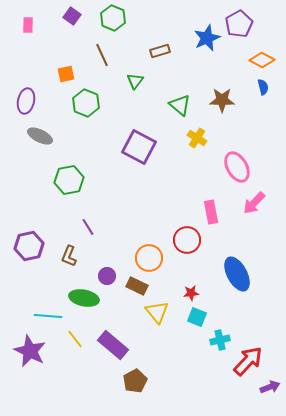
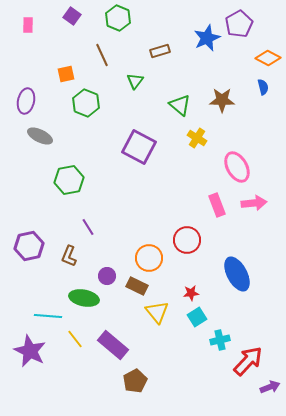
green hexagon at (113, 18): moved 5 px right
orange diamond at (262, 60): moved 6 px right, 2 px up
pink arrow at (254, 203): rotated 140 degrees counterclockwise
pink rectangle at (211, 212): moved 6 px right, 7 px up; rotated 10 degrees counterclockwise
cyan square at (197, 317): rotated 36 degrees clockwise
